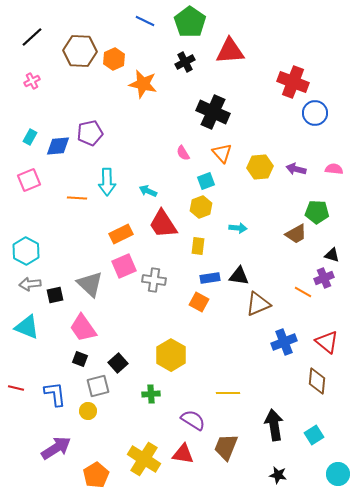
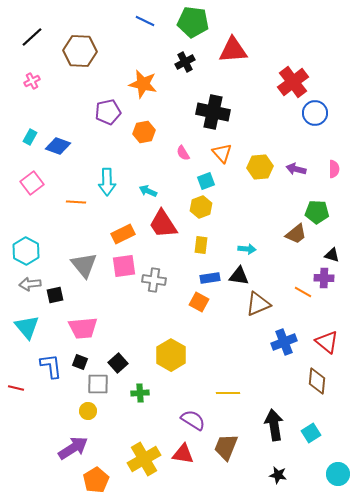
green pentagon at (190, 22): moved 3 px right; rotated 28 degrees counterclockwise
red triangle at (230, 51): moved 3 px right, 1 px up
orange hexagon at (114, 59): moved 30 px right, 73 px down; rotated 15 degrees clockwise
red cross at (293, 82): rotated 32 degrees clockwise
black cross at (213, 112): rotated 12 degrees counterclockwise
purple pentagon at (90, 133): moved 18 px right, 21 px up
blue diamond at (58, 146): rotated 25 degrees clockwise
pink semicircle at (334, 169): rotated 84 degrees clockwise
pink square at (29, 180): moved 3 px right, 3 px down; rotated 15 degrees counterclockwise
orange line at (77, 198): moved 1 px left, 4 px down
cyan arrow at (238, 228): moved 9 px right, 21 px down
orange rectangle at (121, 234): moved 2 px right
brown trapezoid at (296, 234): rotated 10 degrees counterclockwise
yellow rectangle at (198, 246): moved 3 px right, 1 px up
pink square at (124, 266): rotated 15 degrees clockwise
purple cross at (324, 278): rotated 24 degrees clockwise
gray triangle at (90, 284): moved 6 px left, 19 px up; rotated 8 degrees clockwise
cyan triangle at (27, 327): rotated 28 degrees clockwise
pink trapezoid at (83, 328): rotated 60 degrees counterclockwise
black square at (80, 359): moved 3 px down
gray square at (98, 386): moved 2 px up; rotated 15 degrees clockwise
blue L-shape at (55, 394): moved 4 px left, 28 px up
green cross at (151, 394): moved 11 px left, 1 px up
cyan square at (314, 435): moved 3 px left, 2 px up
purple arrow at (56, 448): moved 17 px right
yellow cross at (144, 459): rotated 28 degrees clockwise
orange pentagon at (96, 475): moved 5 px down
